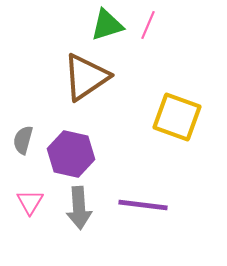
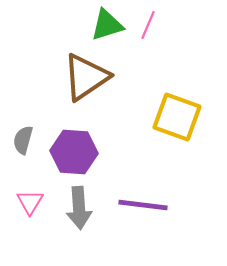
purple hexagon: moved 3 px right, 2 px up; rotated 9 degrees counterclockwise
